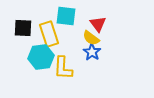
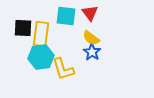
red triangle: moved 8 px left, 11 px up
yellow rectangle: moved 8 px left; rotated 25 degrees clockwise
yellow L-shape: moved 1 px down; rotated 20 degrees counterclockwise
